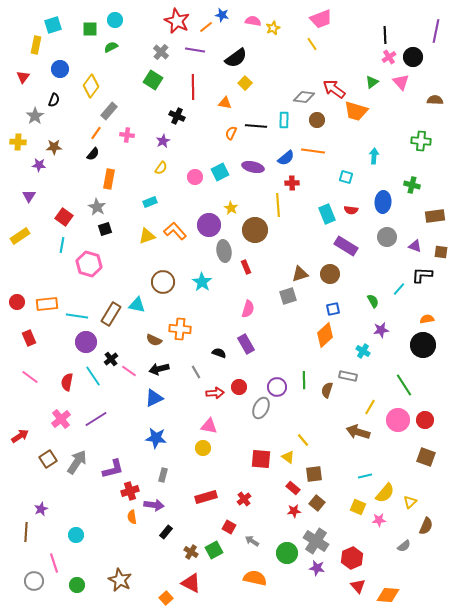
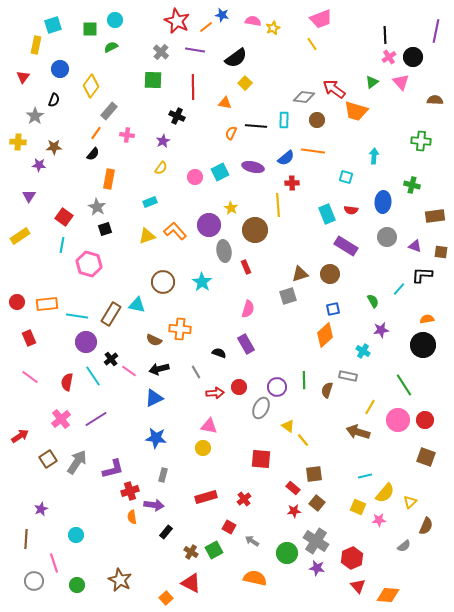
green square at (153, 80): rotated 30 degrees counterclockwise
yellow triangle at (288, 457): moved 31 px up
brown line at (26, 532): moved 7 px down
